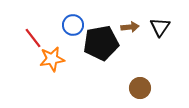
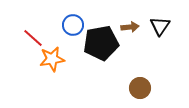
black triangle: moved 1 px up
red line: rotated 10 degrees counterclockwise
